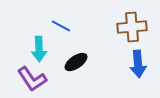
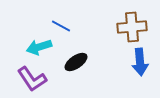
cyan arrow: moved 2 px up; rotated 75 degrees clockwise
blue arrow: moved 2 px right, 2 px up
